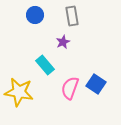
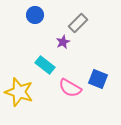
gray rectangle: moved 6 px right, 7 px down; rotated 54 degrees clockwise
cyan rectangle: rotated 12 degrees counterclockwise
blue square: moved 2 px right, 5 px up; rotated 12 degrees counterclockwise
pink semicircle: rotated 80 degrees counterclockwise
yellow star: rotated 8 degrees clockwise
